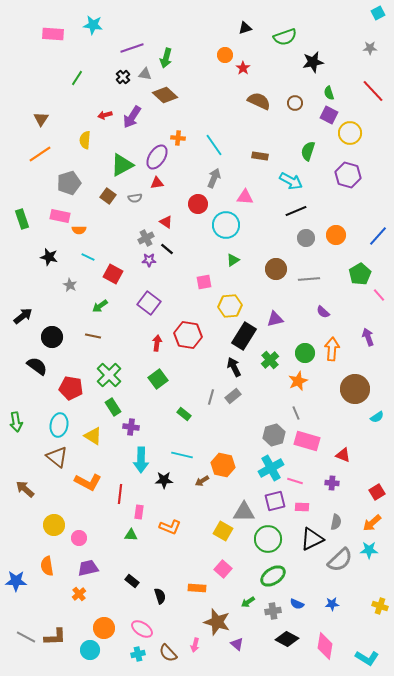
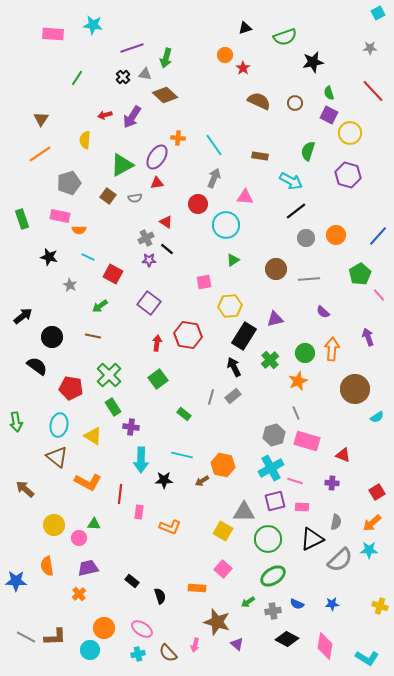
black line at (296, 211): rotated 15 degrees counterclockwise
green triangle at (131, 535): moved 37 px left, 11 px up
